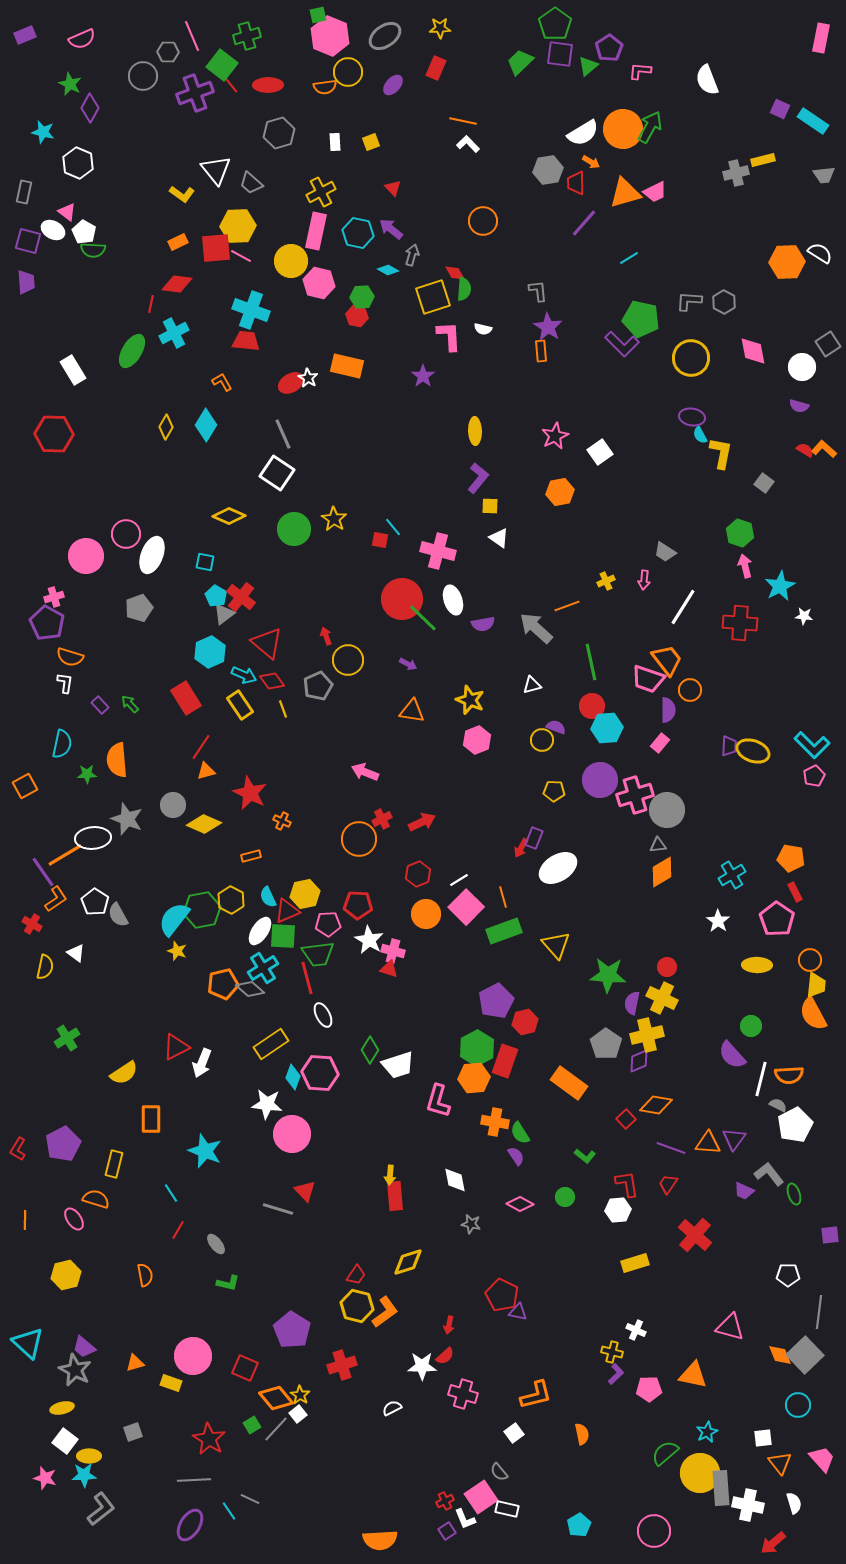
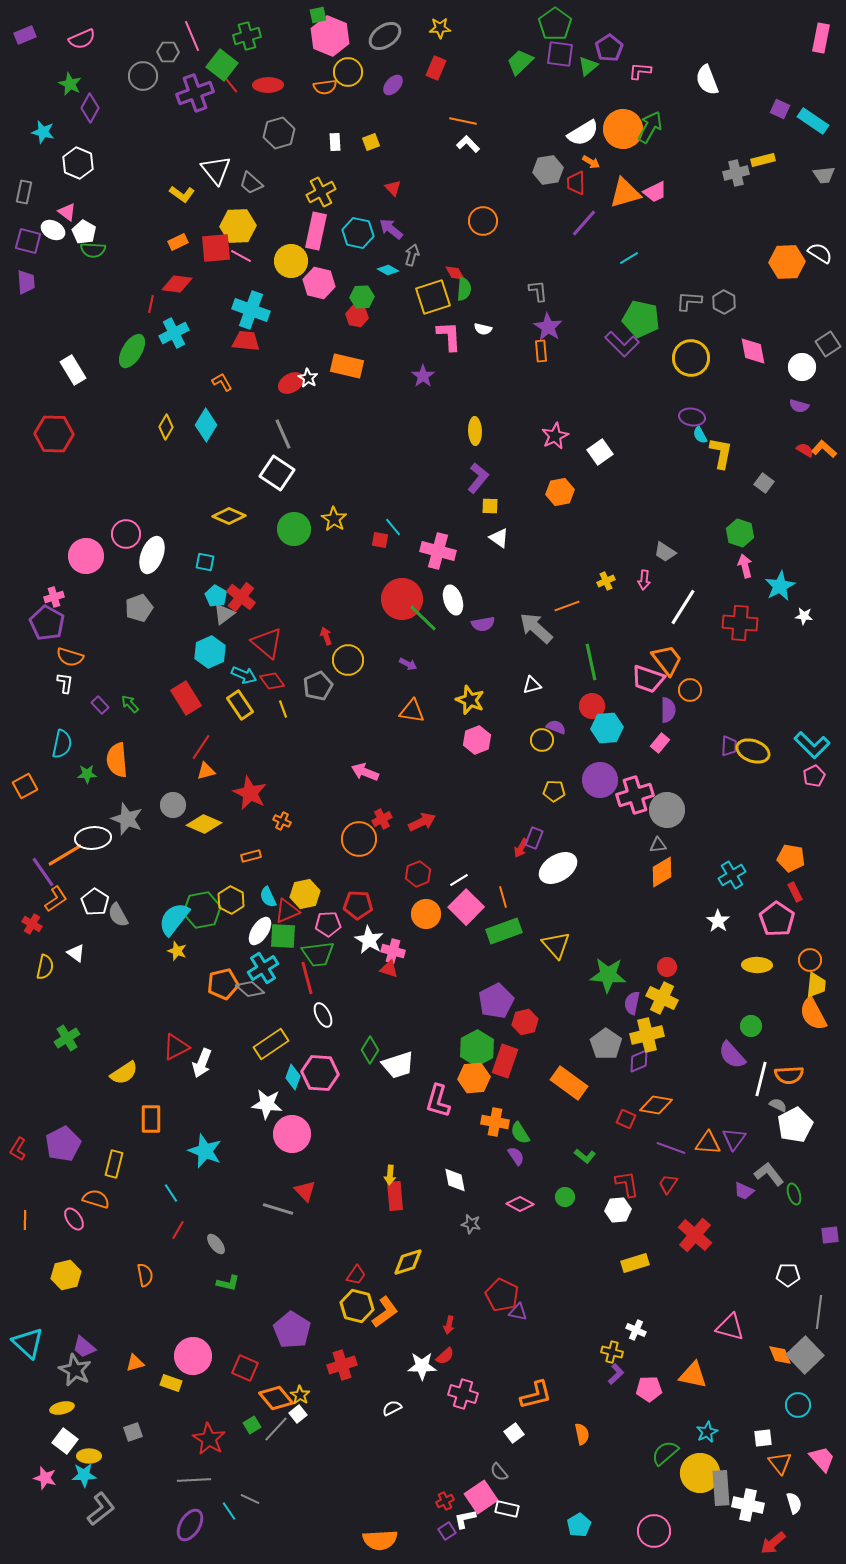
red square at (626, 1119): rotated 24 degrees counterclockwise
white L-shape at (465, 1519): rotated 100 degrees clockwise
